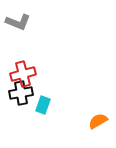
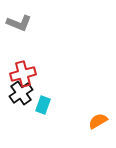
gray L-shape: moved 1 px right, 1 px down
black cross: rotated 25 degrees counterclockwise
